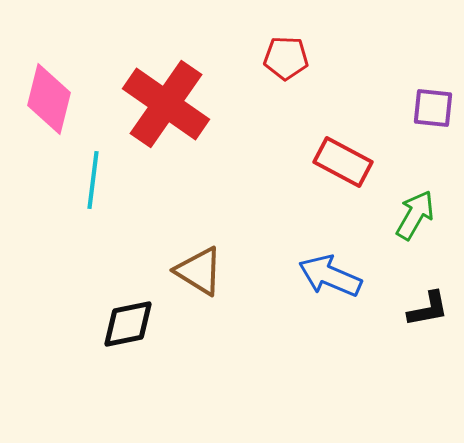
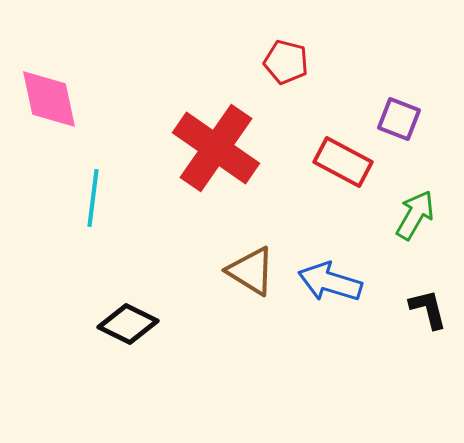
red pentagon: moved 4 px down; rotated 12 degrees clockwise
pink diamond: rotated 26 degrees counterclockwise
red cross: moved 50 px right, 44 px down
purple square: moved 34 px left, 11 px down; rotated 15 degrees clockwise
cyan line: moved 18 px down
brown triangle: moved 52 px right
blue arrow: moved 6 px down; rotated 6 degrees counterclockwise
black L-shape: rotated 93 degrees counterclockwise
black diamond: rotated 38 degrees clockwise
